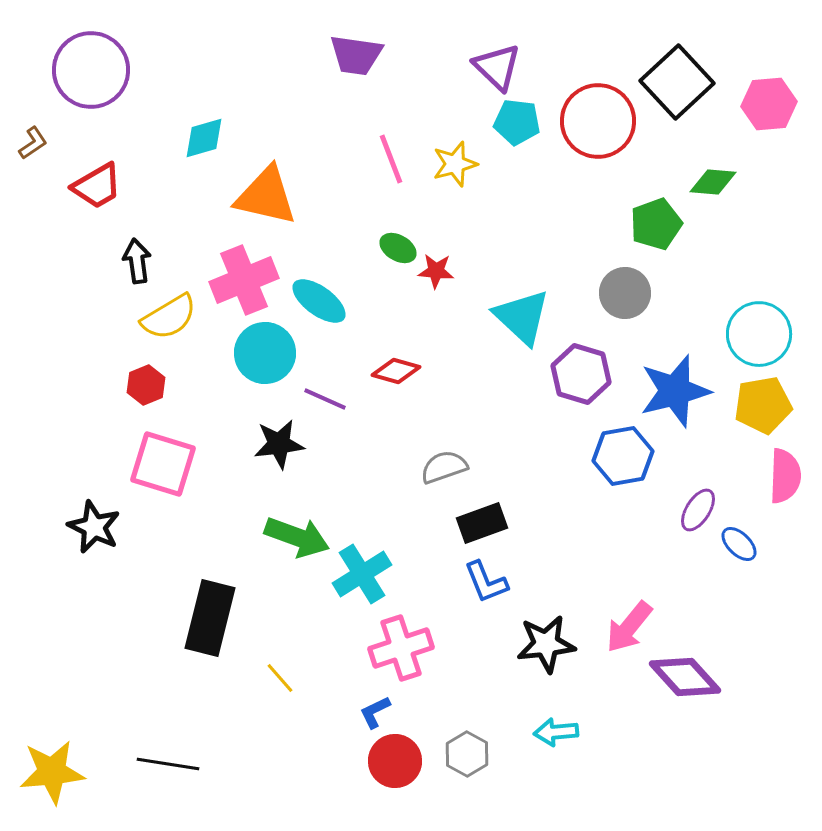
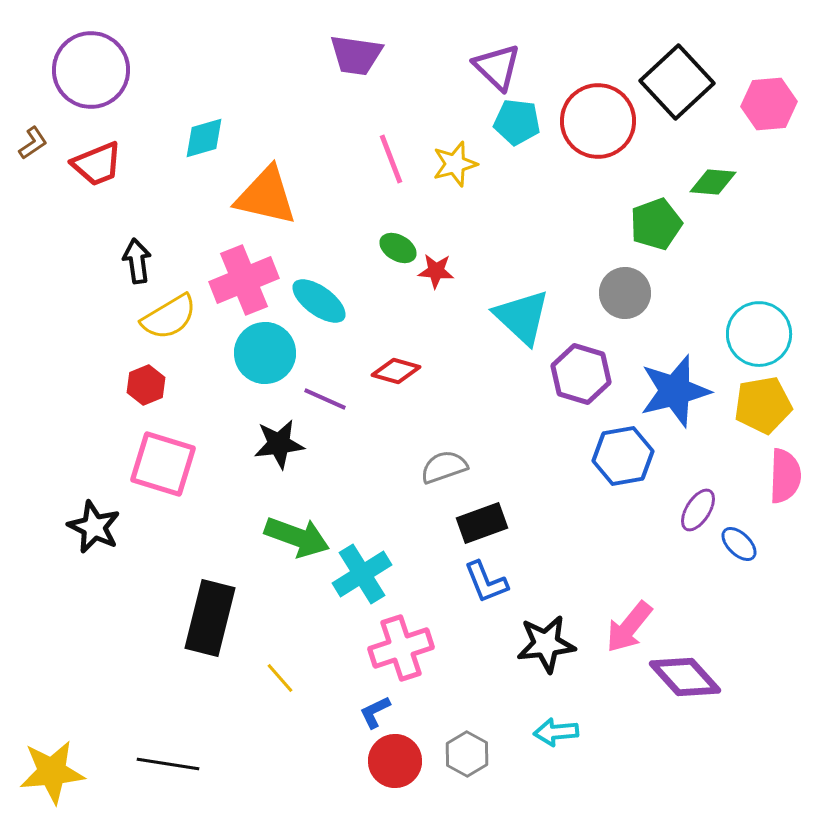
red trapezoid at (97, 186): moved 22 px up; rotated 8 degrees clockwise
